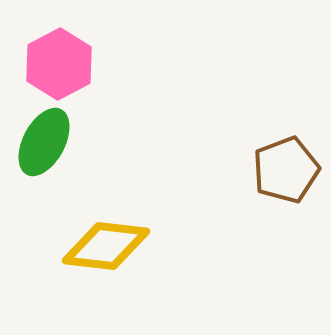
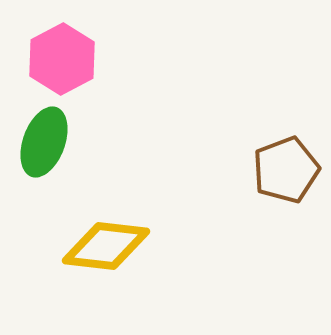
pink hexagon: moved 3 px right, 5 px up
green ellipse: rotated 8 degrees counterclockwise
